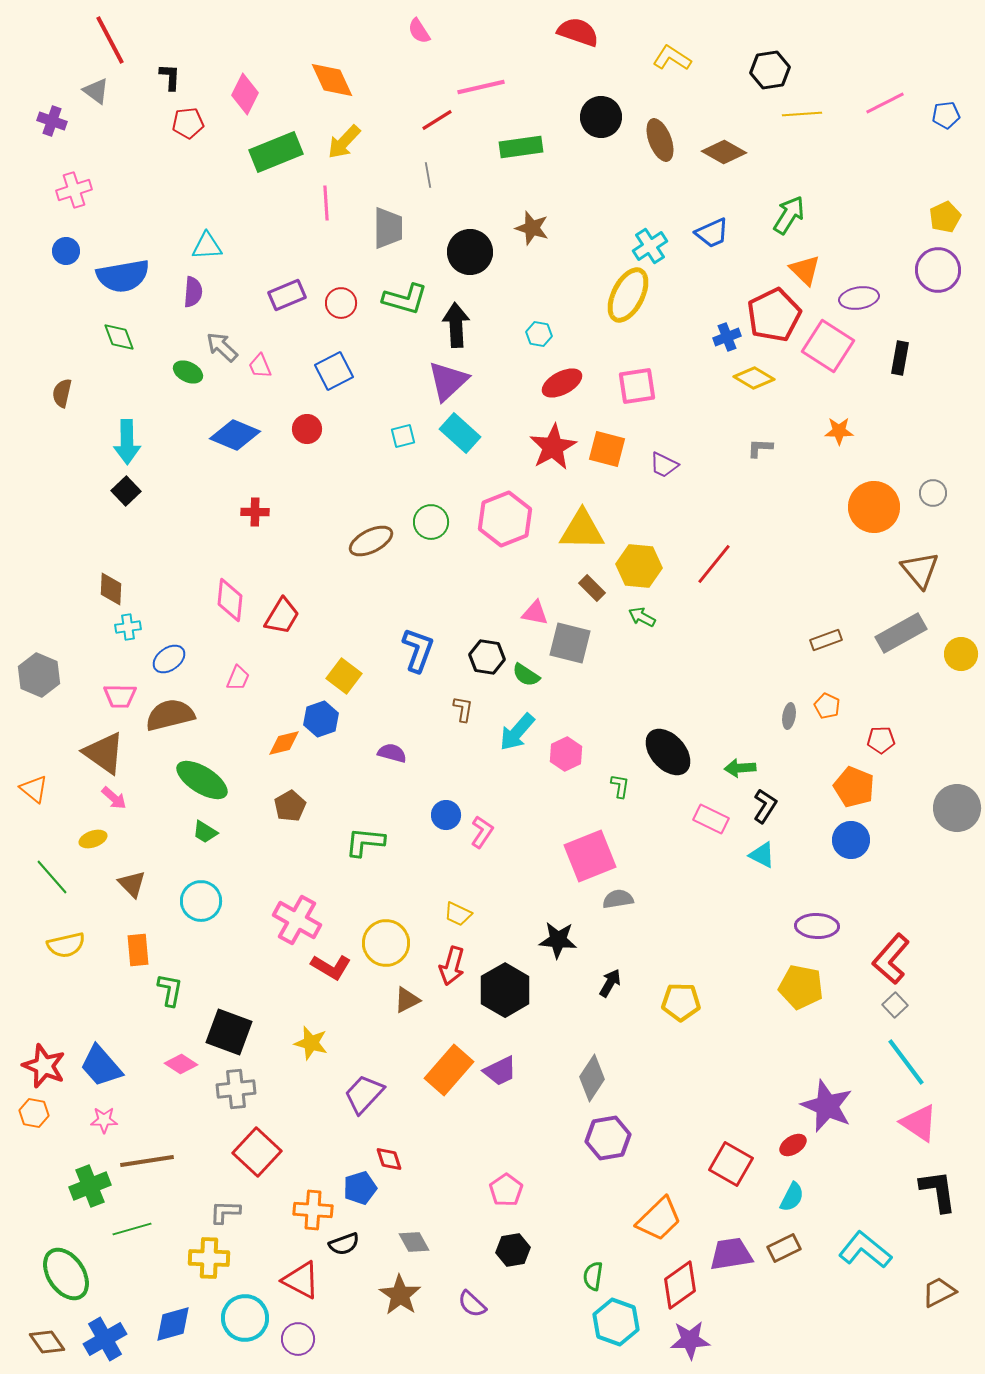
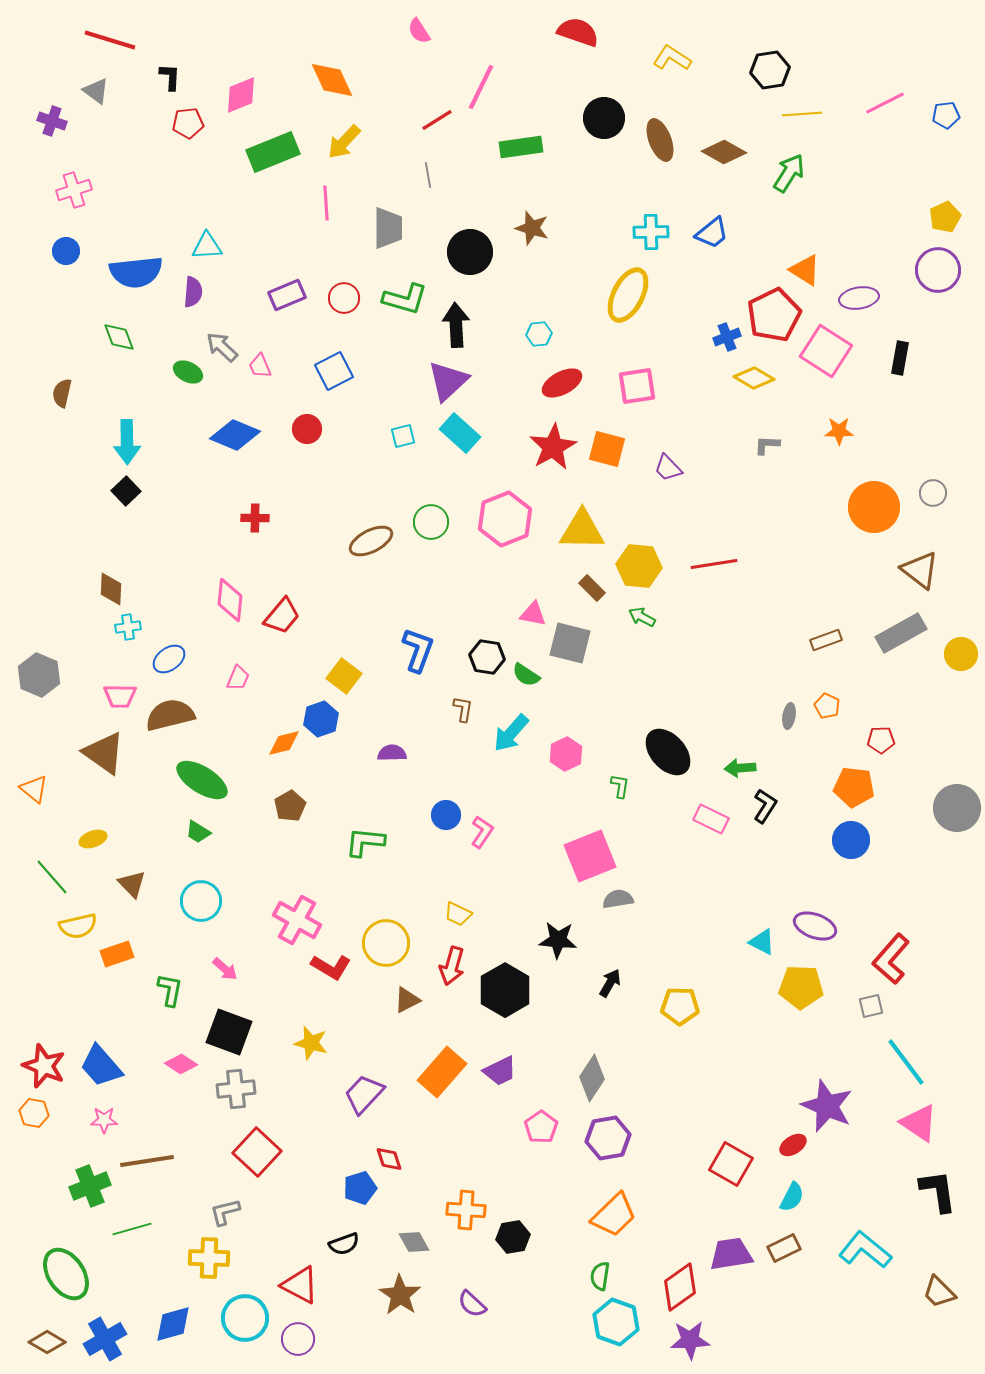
red line at (110, 40): rotated 45 degrees counterclockwise
pink line at (481, 87): rotated 51 degrees counterclockwise
pink diamond at (245, 94): moved 4 px left, 1 px down; rotated 42 degrees clockwise
black circle at (601, 117): moved 3 px right, 1 px down
green rectangle at (276, 152): moved 3 px left
green arrow at (789, 215): moved 42 px up
blue trapezoid at (712, 233): rotated 15 degrees counterclockwise
cyan cross at (650, 246): moved 1 px right, 14 px up; rotated 32 degrees clockwise
orange triangle at (805, 270): rotated 12 degrees counterclockwise
blue semicircle at (123, 276): moved 13 px right, 4 px up; rotated 4 degrees clockwise
red circle at (341, 303): moved 3 px right, 5 px up
cyan hexagon at (539, 334): rotated 15 degrees counterclockwise
pink square at (828, 346): moved 2 px left, 5 px down
gray L-shape at (760, 448): moved 7 px right, 3 px up
purple trapezoid at (664, 465): moved 4 px right, 3 px down; rotated 20 degrees clockwise
red cross at (255, 512): moved 6 px down
red line at (714, 564): rotated 42 degrees clockwise
brown triangle at (920, 570): rotated 12 degrees counterclockwise
pink triangle at (535, 613): moved 2 px left, 1 px down
red trapezoid at (282, 616): rotated 9 degrees clockwise
cyan arrow at (517, 732): moved 6 px left, 1 px down
purple semicircle at (392, 753): rotated 16 degrees counterclockwise
orange pentagon at (854, 787): rotated 15 degrees counterclockwise
pink arrow at (114, 798): moved 111 px right, 171 px down
green trapezoid at (205, 832): moved 7 px left
cyan triangle at (762, 855): moved 87 px down
purple ellipse at (817, 926): moved 2 px left; rotated 18 degrees clockwise
yellow semicircle at (66, 945): moved 12 px right, 19 px up
orange rectangle at (138, 950): moved 21 px left, 4 px down; rotated 76 degrees clockwise
yellow pentagon at (801, 987): rotated 9 degrees counterclockwise
yellow pentagon at (681, 1002): moved 1 px left, 4 px down
gray square at (895, 1005): moved 24 px left, 1 px down; rotated 30 degrees clockwise
orange rectangle at (449, 1070): moved 7 px left, 2 px down
pink pentagon at (506, 1190): moved 35 px right, 63 px up
orange cross at (313, 1210): moved 153 px right
gray L-shape at (225, 1212): rotated 16 degrees counterclockwise
orange trapezoid at (659, 1219): moved 45 px left, 4 px up
black hexagon at (513, 1250): moved 13 px up
green semicircle at (593, 1276): moved 7 px right
red triangle at (301, 1280): moved 1 px left, 5 px down
red diamond at (680, 1285): moved 2 px down
brown trapezoid at (939, 1292): rotated 108 degrees counterclockwise
brown diamond at (47, 1342): rotated 24 degrees counterclockwise
